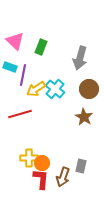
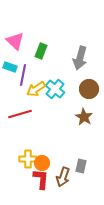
green rectangle: moved 4 px down
yellow cross: moved 1 px left, 1 px down
